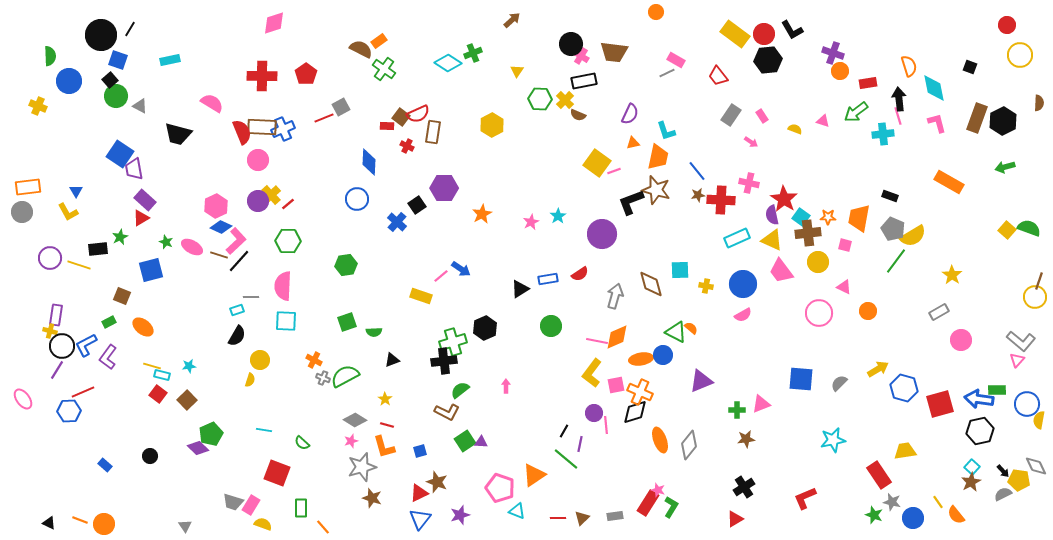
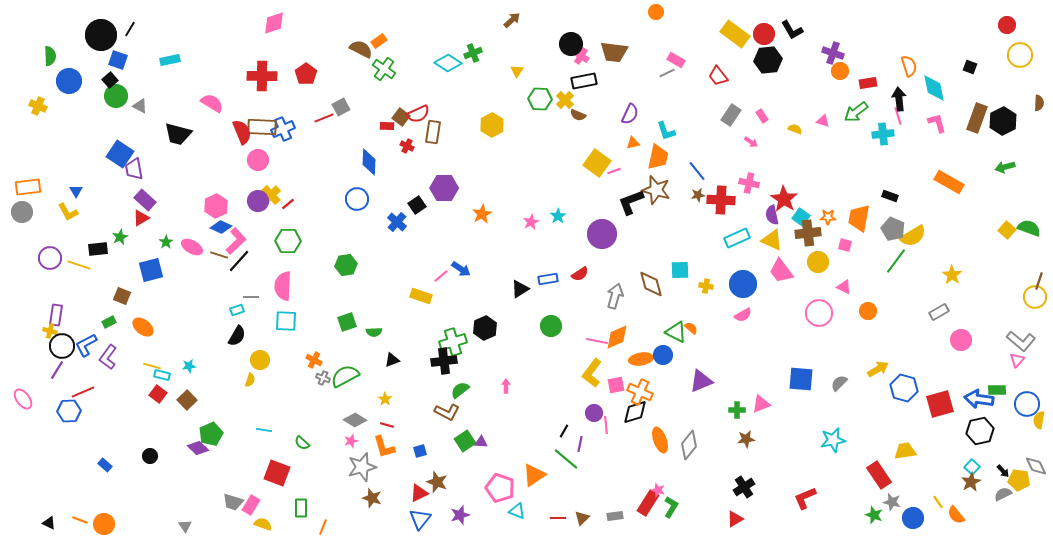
green star at (166, 242): rotated 16 degrees clockwise
orange line at (323, 527): rotated 63 degrees clockwise
